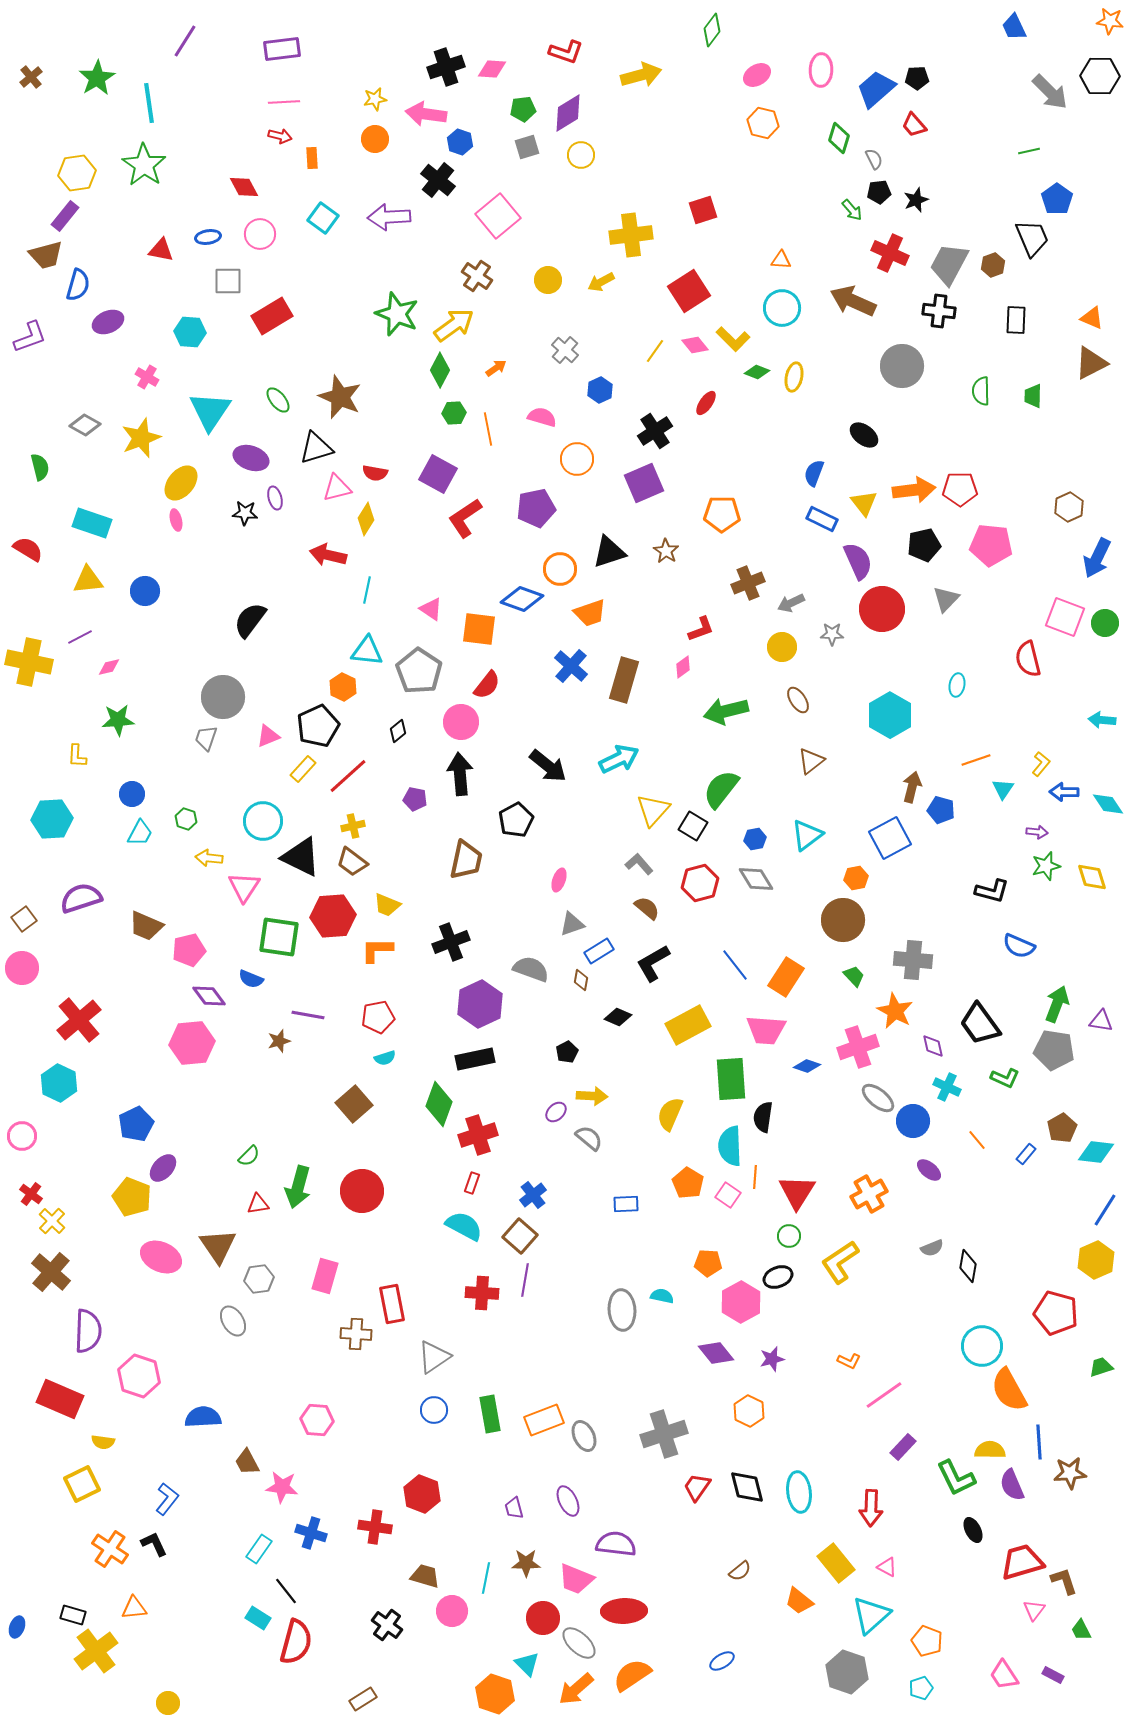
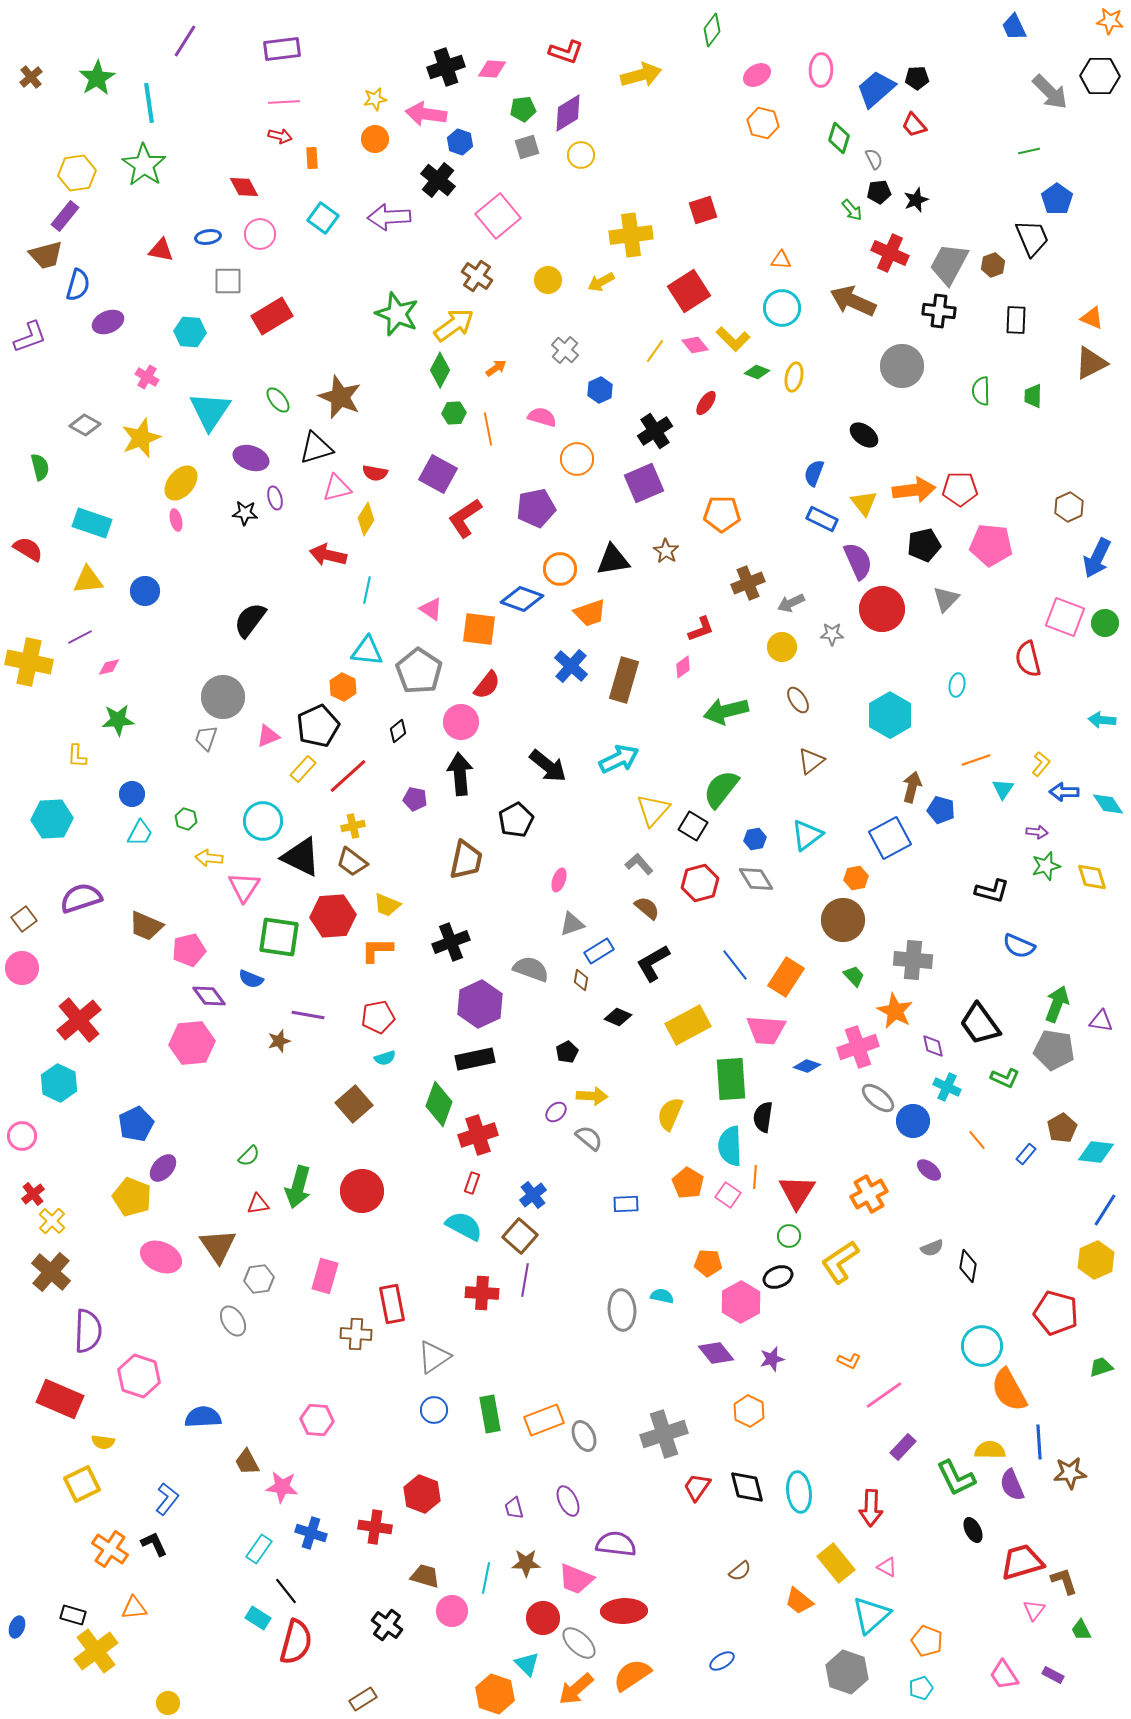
black triangle at (609, 552): moved 4 px right, 8 px down; rotated 9 degrees clockwise
red cross at (31, 1194): moved 2 px right; rotated 15 degrees clockwise
